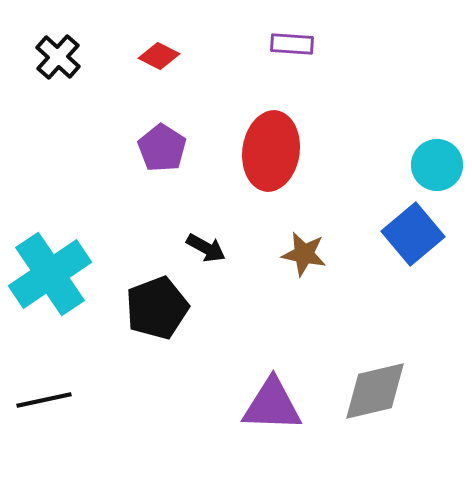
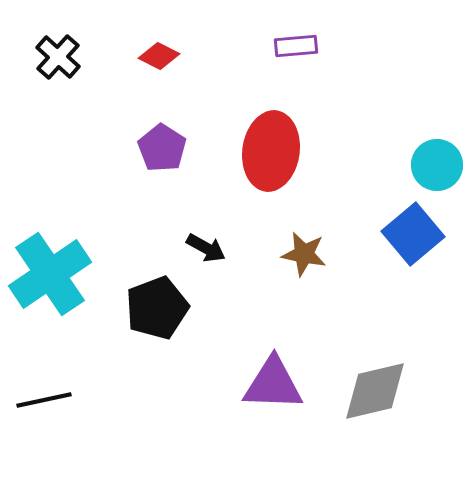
purple rectangle: moved 4 px right, 2 px down; rotated 9 degrees counterclockwise
purple triangle: moved 1 px right, 21 px up
